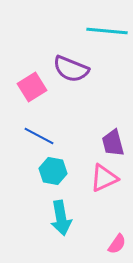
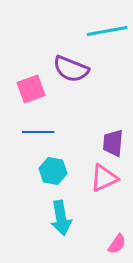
cyan line: rotated 15 degrees counterclockwise
pink square: moved 1 px left, 2 px down; rotated 12 degrees clockwise
blue line: moved 1 px left, 4 px up; rotated 28 degrees counterclockwise
purple trapezoid: rotated 20 degrees clockwise
